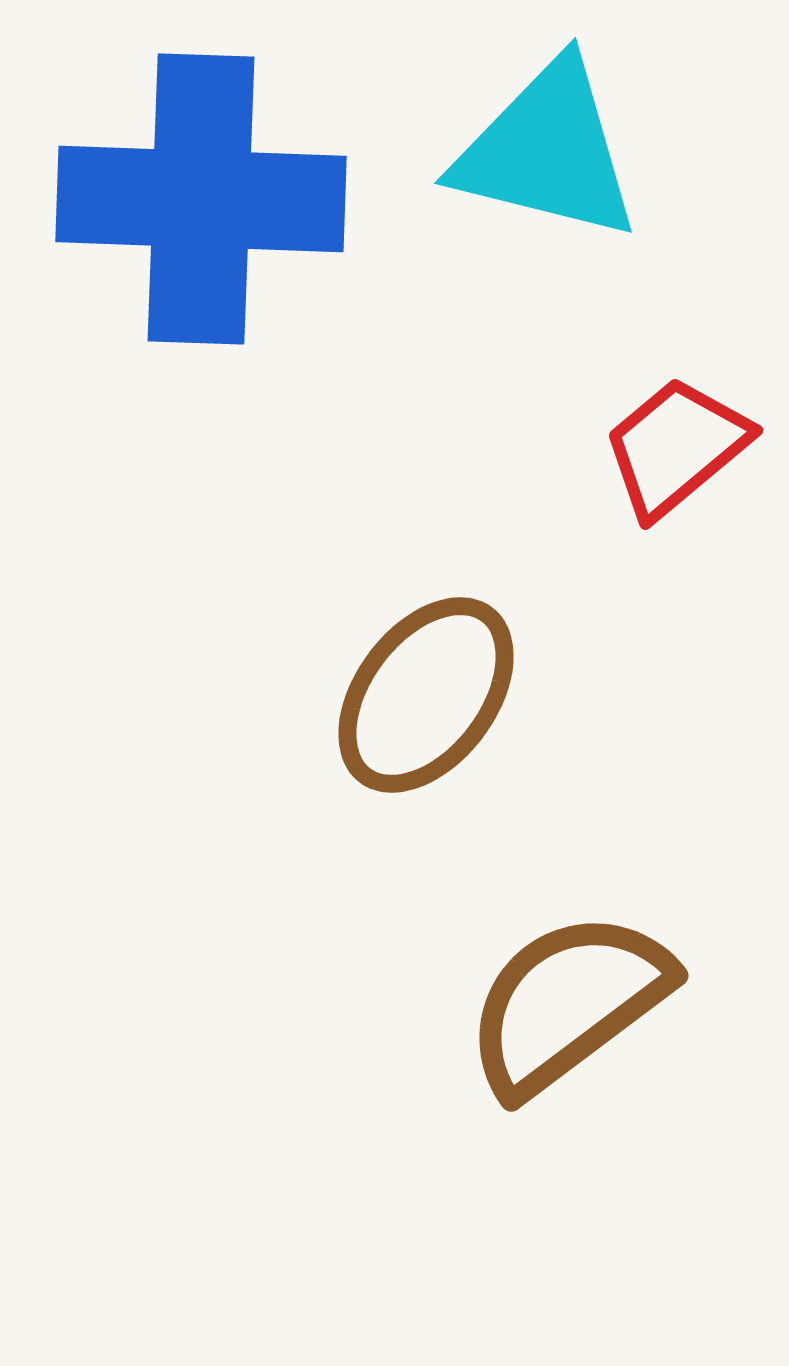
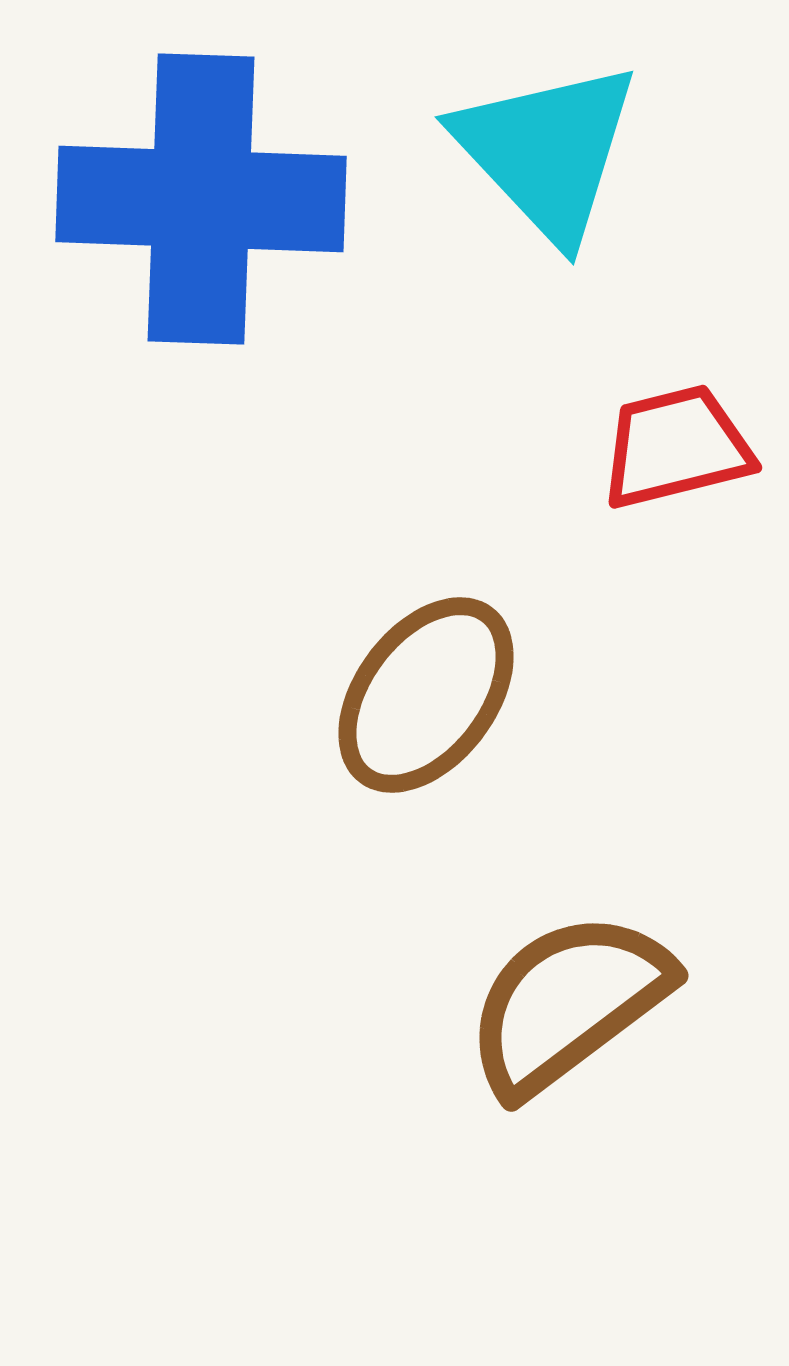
cyan triangle: rotated 33 degrees clockwise
red trapezoid: rotated 26 degrees clockwise
